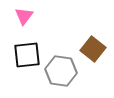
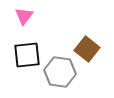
brown square: moved 6 px left
gray hexagon: moved 1 px left, 1 px down
